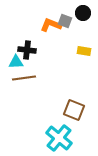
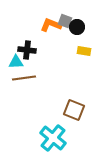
black circle: moved 6 px left, 14 px down
cyan cross: moved 6 px left
